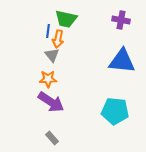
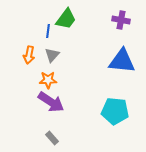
green trapezoid: rotated 65 degrees counterclockwise
orange arrow: moved 29 px left, 16 px down
gray triangle: rotated 21 degrees clockwise
orange star: moved 1 px down
